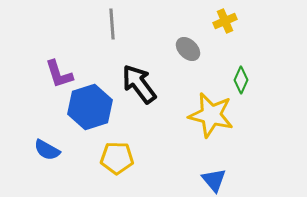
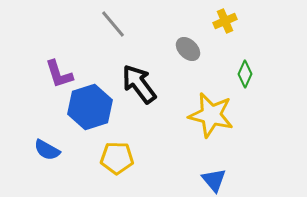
gray line: moved 1 px right; rotated 36 degrees counterclockwise
green diamond: moved 4 px right, 6 px up
